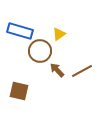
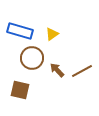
yellow triangle: moved 7 px left
brown circle: moved 8 px left, 7 px down
brown square: moved 1 px right, 1 px up
